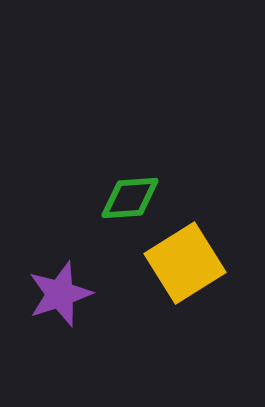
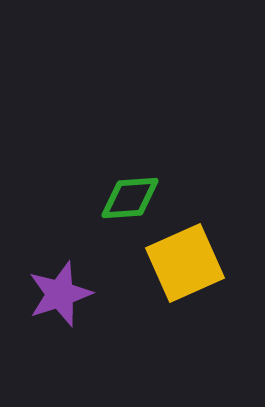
yellow square: rotated 8 degrees clockwise
